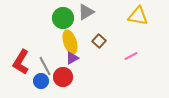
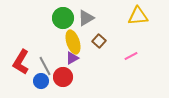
gray triangle: moved 6 px down
yellow triangle: rotated 15 degrees counterclockwise
yellow ellipse: moved 3 px right
